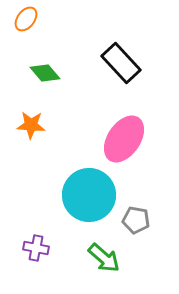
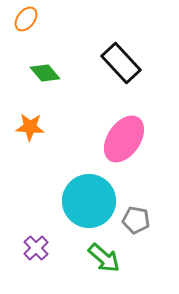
orange star: moved 1 px left, 2 px down
cyan circle: moved 6 px down
purple cross: rotated 35 degrees clockwise
